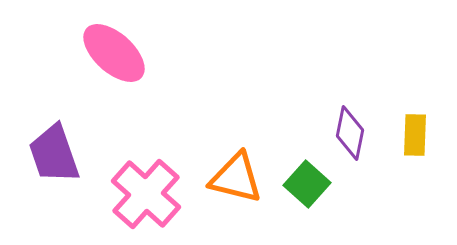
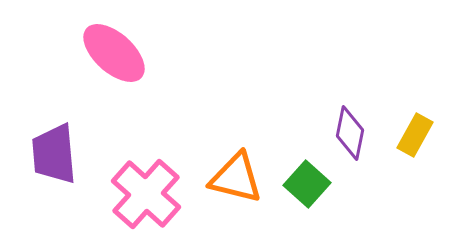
yellow rectangle: rotated 27 degrees clockwise
purple trapezoid: rotated 14 degrees clockwise
